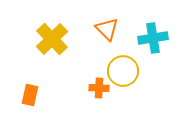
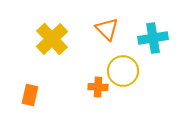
orange cross: moved 1 px left, 1 px up
